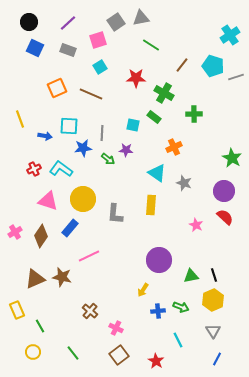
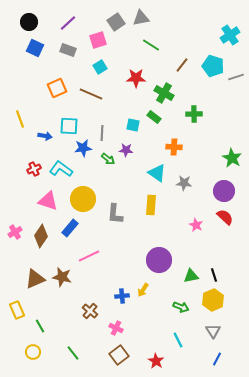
orange cross at (174, 147): rotated 28 degrees clockwise
gray star at (184, 183): rotated 14 degrees counterclockwise
blue cross at (158, 311): moved 36 px left, 15 px up
